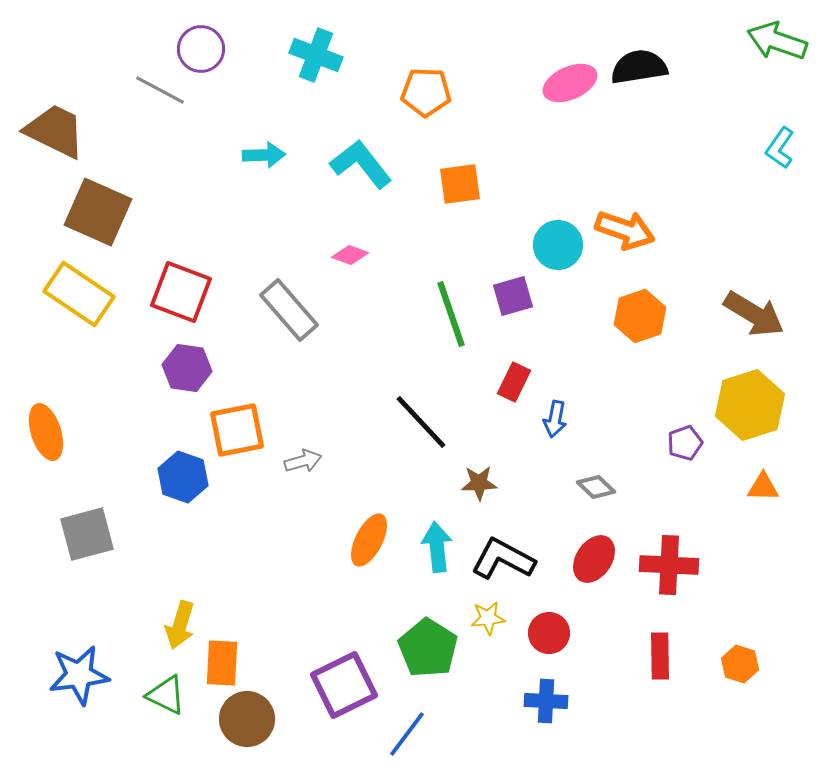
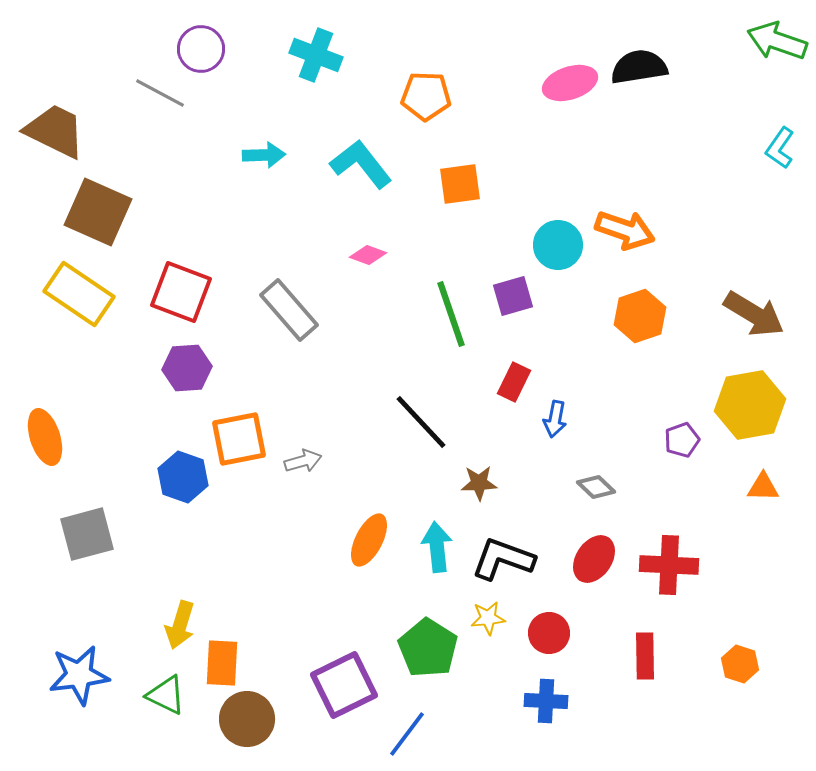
pink ellipse at (570, 83): rotated 6 degrees clockwise
gray line at (160, 90): moved 3 px down
orange pentagon at (426, 92): moved 4 px down
pink diamond at (350, 255): moved 18 px right
purple hexagon at (187, 368): rotated 12 degrees counterclockwise
yellow hexagon at (750, 405): rotated 8 degrees clockwise
orange square at (237, 430): moved 2 px right, 9 px down
orange ellipse at (46, 432): moved 1 px left, 5 px down
purple pentagon at (685, 443): moved 3 px left, 3 px up
black L-shape at (503, 559): rotated 8 degrees counterclockwise
red rectangle at (660, 656): moved 15 px left
